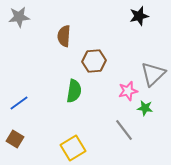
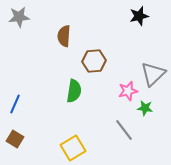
blue line: moved 4 px left, 1 px down; rotated 30 degrees counterclockwise
